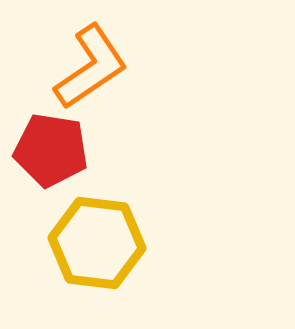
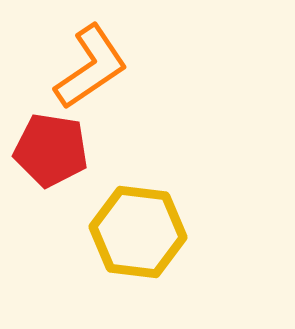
yellow hexagon: moved 41 px right, 11 px up
